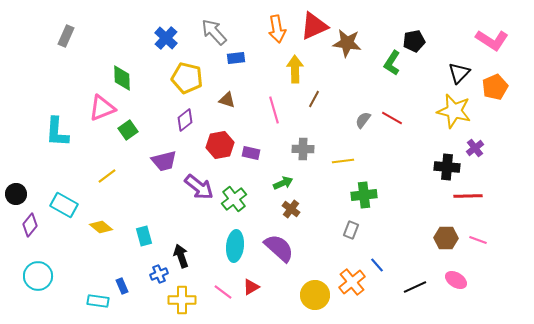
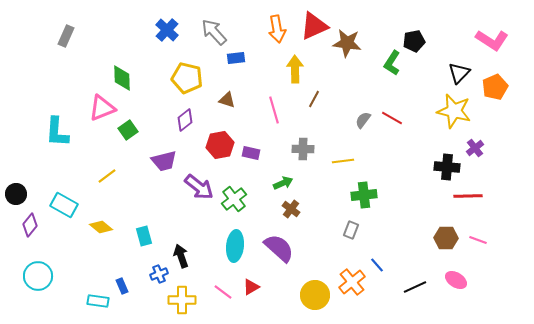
blue cross at (166, 38): moved 1 px right, 8 px up
